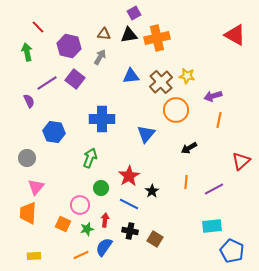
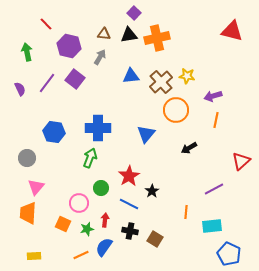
purple square at (134, 13): rotated 16 degrees counterclockwise
red line at (38, 27): moved 8 px right, 3 px up
red triangle at (235, 35): moved 3 px left, 4 px up; rotated 15 degrees counterclockwise
purple line at (47, 83): rotated 20 degrees counterclockwise
purple semicircle at (29, 101): moved 9 px left, 12 px up
blue cross at (102, 119): moved 4 px left, 9 px down
orange line at (219, 120): moved 3 px left
orange line at (186, 182): moved 30 px down
pink circle at (80, 205): moved 1 px left, 2 px up
blue pentagon at (232, 251): moved 3 px left, 3 px down
